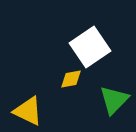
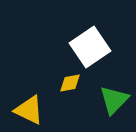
yellow diamond: moved 1 px left, 4 px down
yellow triangle: moved 1 px right, 1 px up
